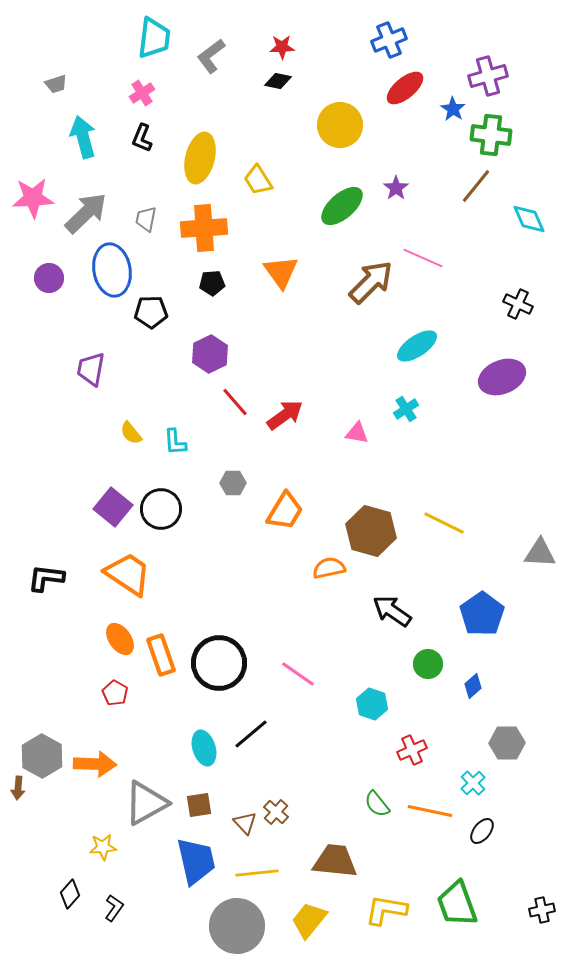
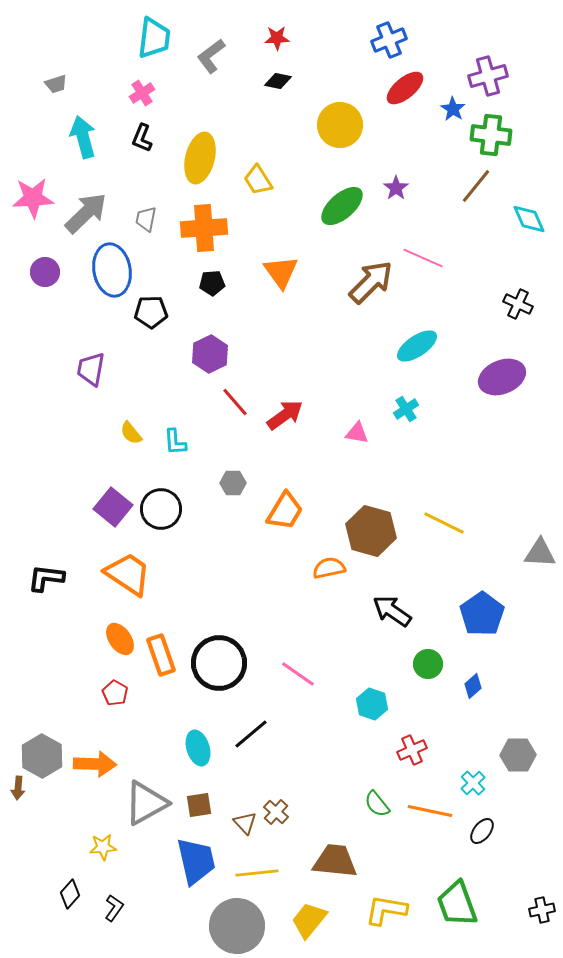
red star at (282, 47): moved 5 px left, 9 px up
purple circle at (49, 278): moved 4 px left, 6 px up
gray hexagon at (507, 743): moved 11 px right, 12 px down
cyan ellipse at (204, 748): moved 6 px left
